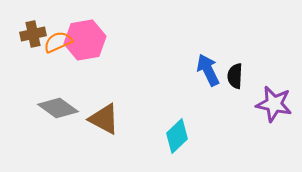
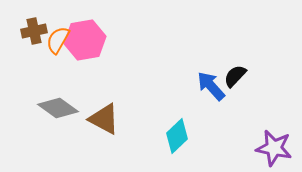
brown cross: moved 1 px right, 3 px up
orange semicircle: moved 2 px up; rotated 36 degrees counterclockwise
blue arrow: moved 3 px right, 16 px down; rotated 16 degrees counterclockwise
black semicircle: rotated 40 degrees clockwise
purple star: moved 44 px down
